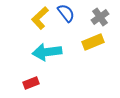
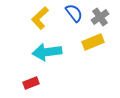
blue semicircle: moved 8 px right
